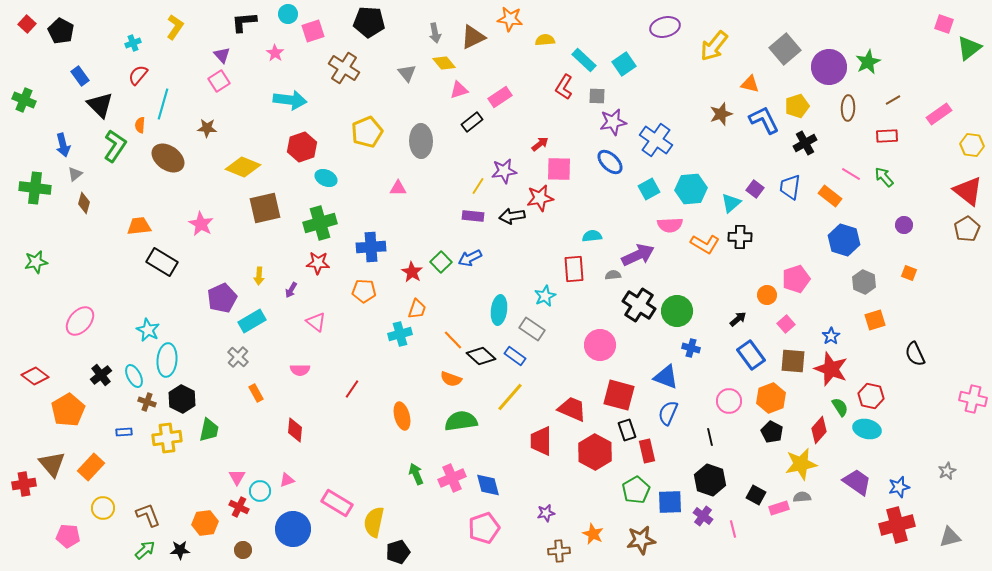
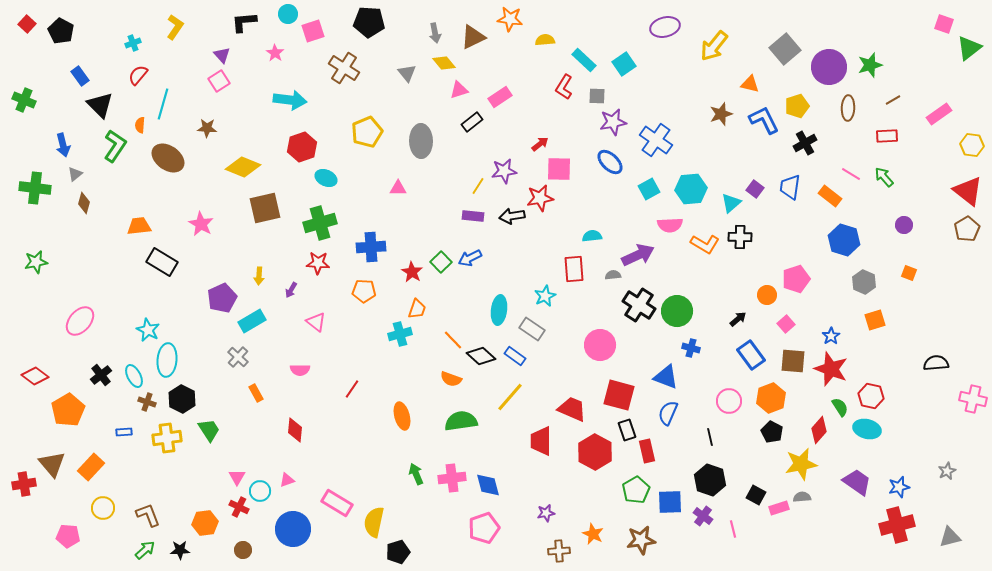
green star at (868, 62): moved 2 px right, 3 px down; rotated 10 degrees clockwise
black semicircle at (915, 354): moved 21 px right, 9 px down; rotated 110 degrees clockwise
green trapezoid at (209, 430): rotated 45 degrees counterclockwise
pink cross at (452, 478): rotated 16 degrees clockwise
